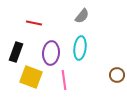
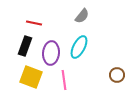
cyan ellipse: moved 1 px left, 1 px up; rotated 20 degrees clockwise
black rectangle: moved 9 px right, 6 px up
